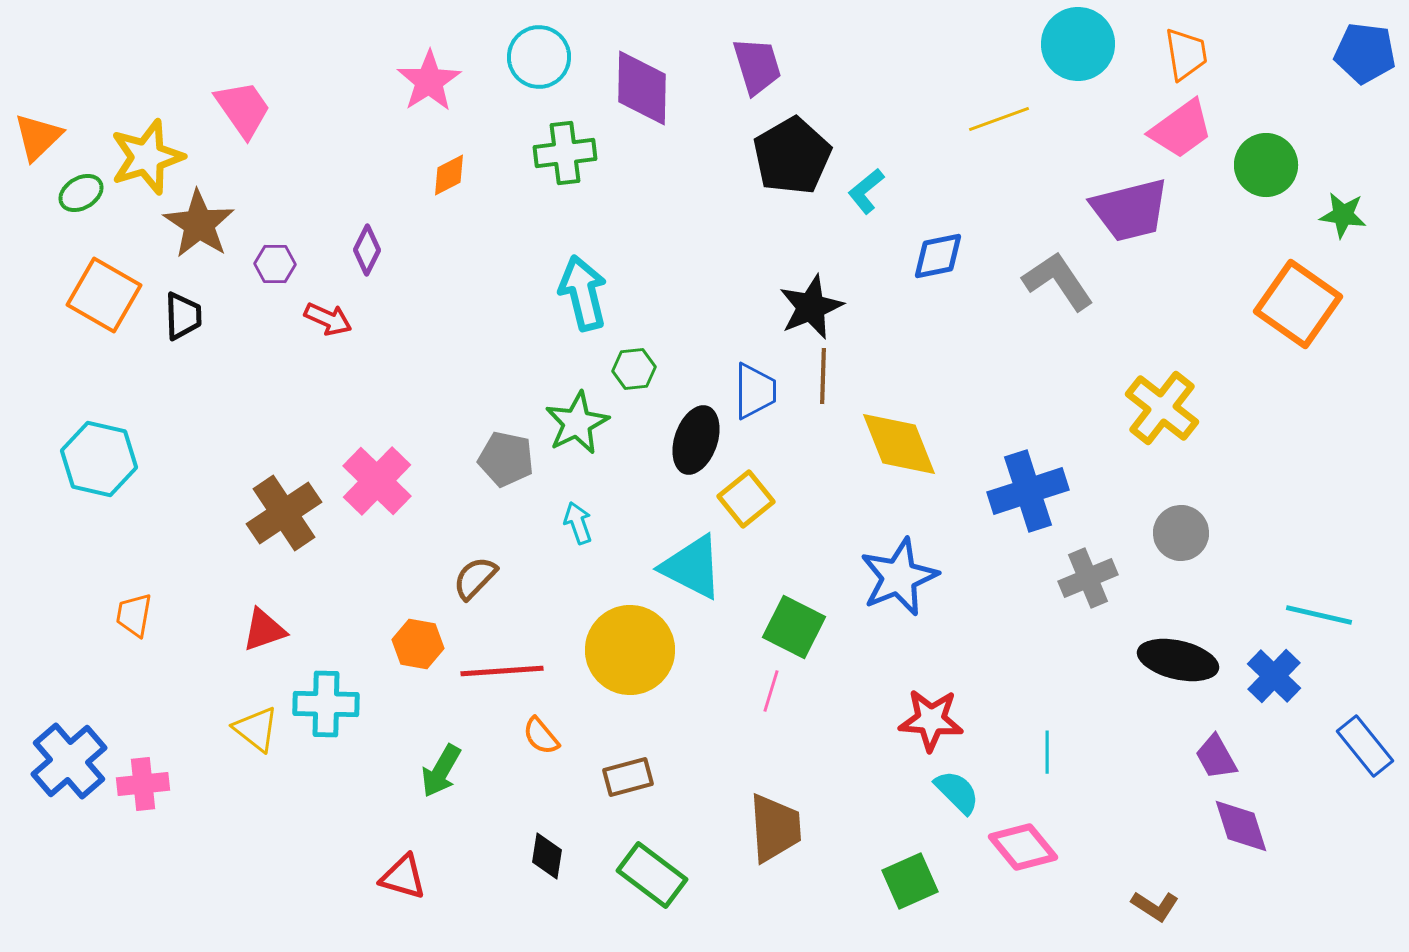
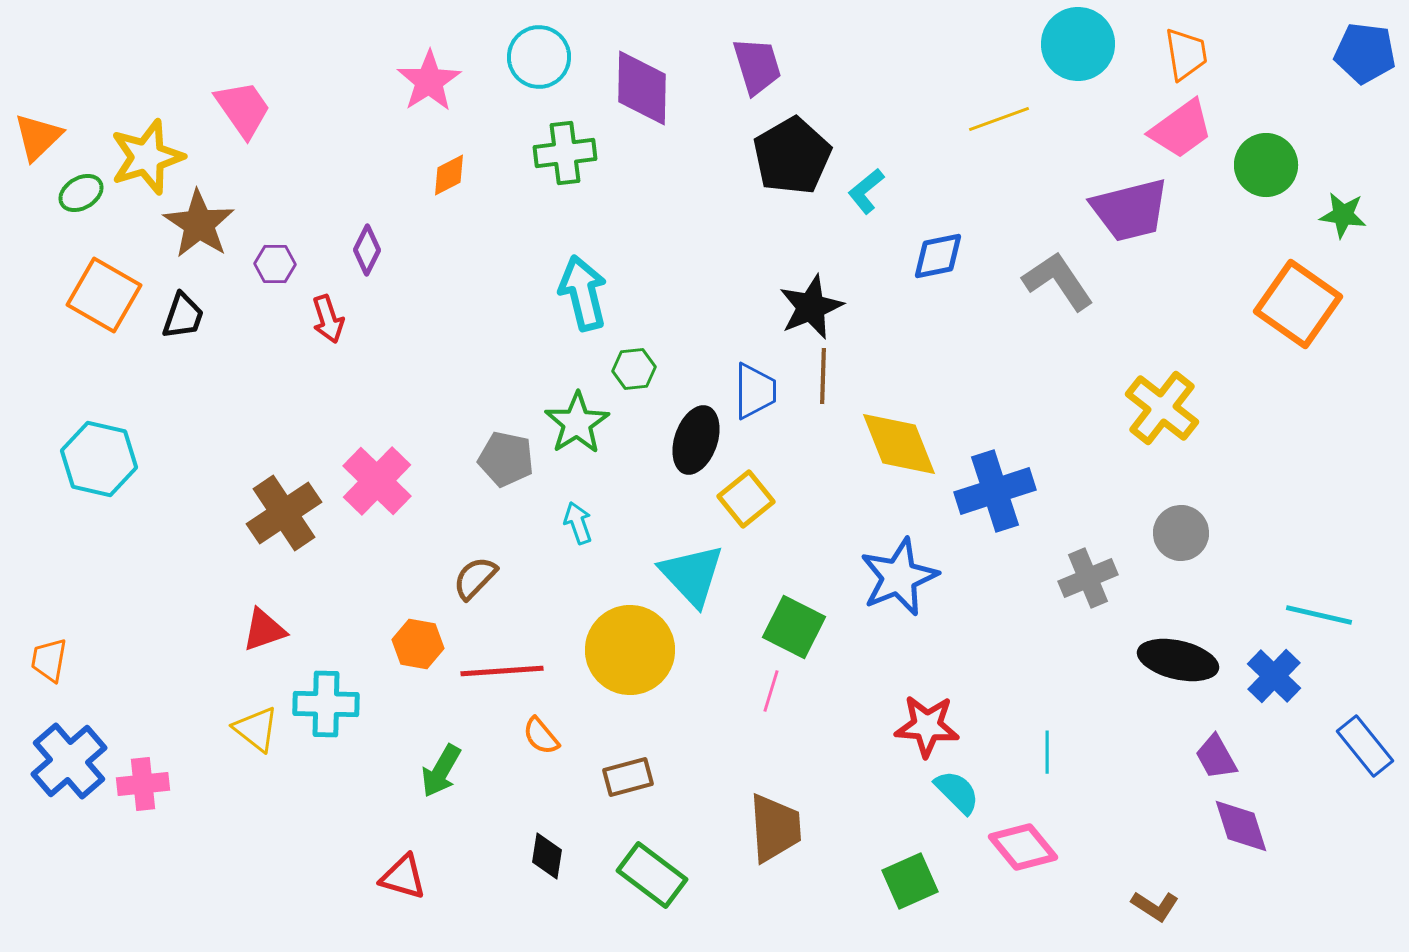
black trapezoid at (183, 316): rotated 21 degrees clockwise
red arrow at (328, 319): rotated 48 degrees clockwise
green star at (577, 423): rotated 6 degrees counterclockwise
blue cross at (1028, 491): moved 33 px left
cyan triangle at (692, 567): moved 8 px down; rotated 20 degrees clockwise
orange trapezoid at (134, 615): moved 85 px left, 45 px down
red star at (931, 720): moved 4 px left, 6 px down
